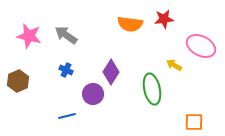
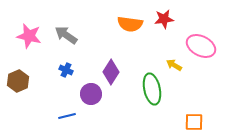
purple circle: moved 2 px left
